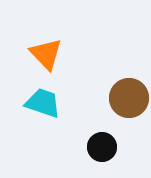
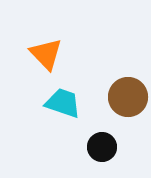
brown circle: moved 1 px left, 1 px up
cyan trapezoid: moved 20 px right
